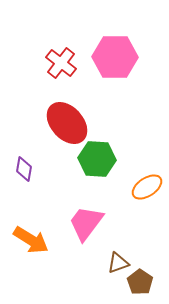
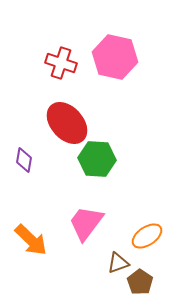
pink hexagon: rotated 12 degrees clockwise
red cross: rotated 20 degrees counterclockwise
purple diamond: moved 9 px up
orange ellipse: moved 49 px down
orange arrow: rotated 12 degrees clockwise
